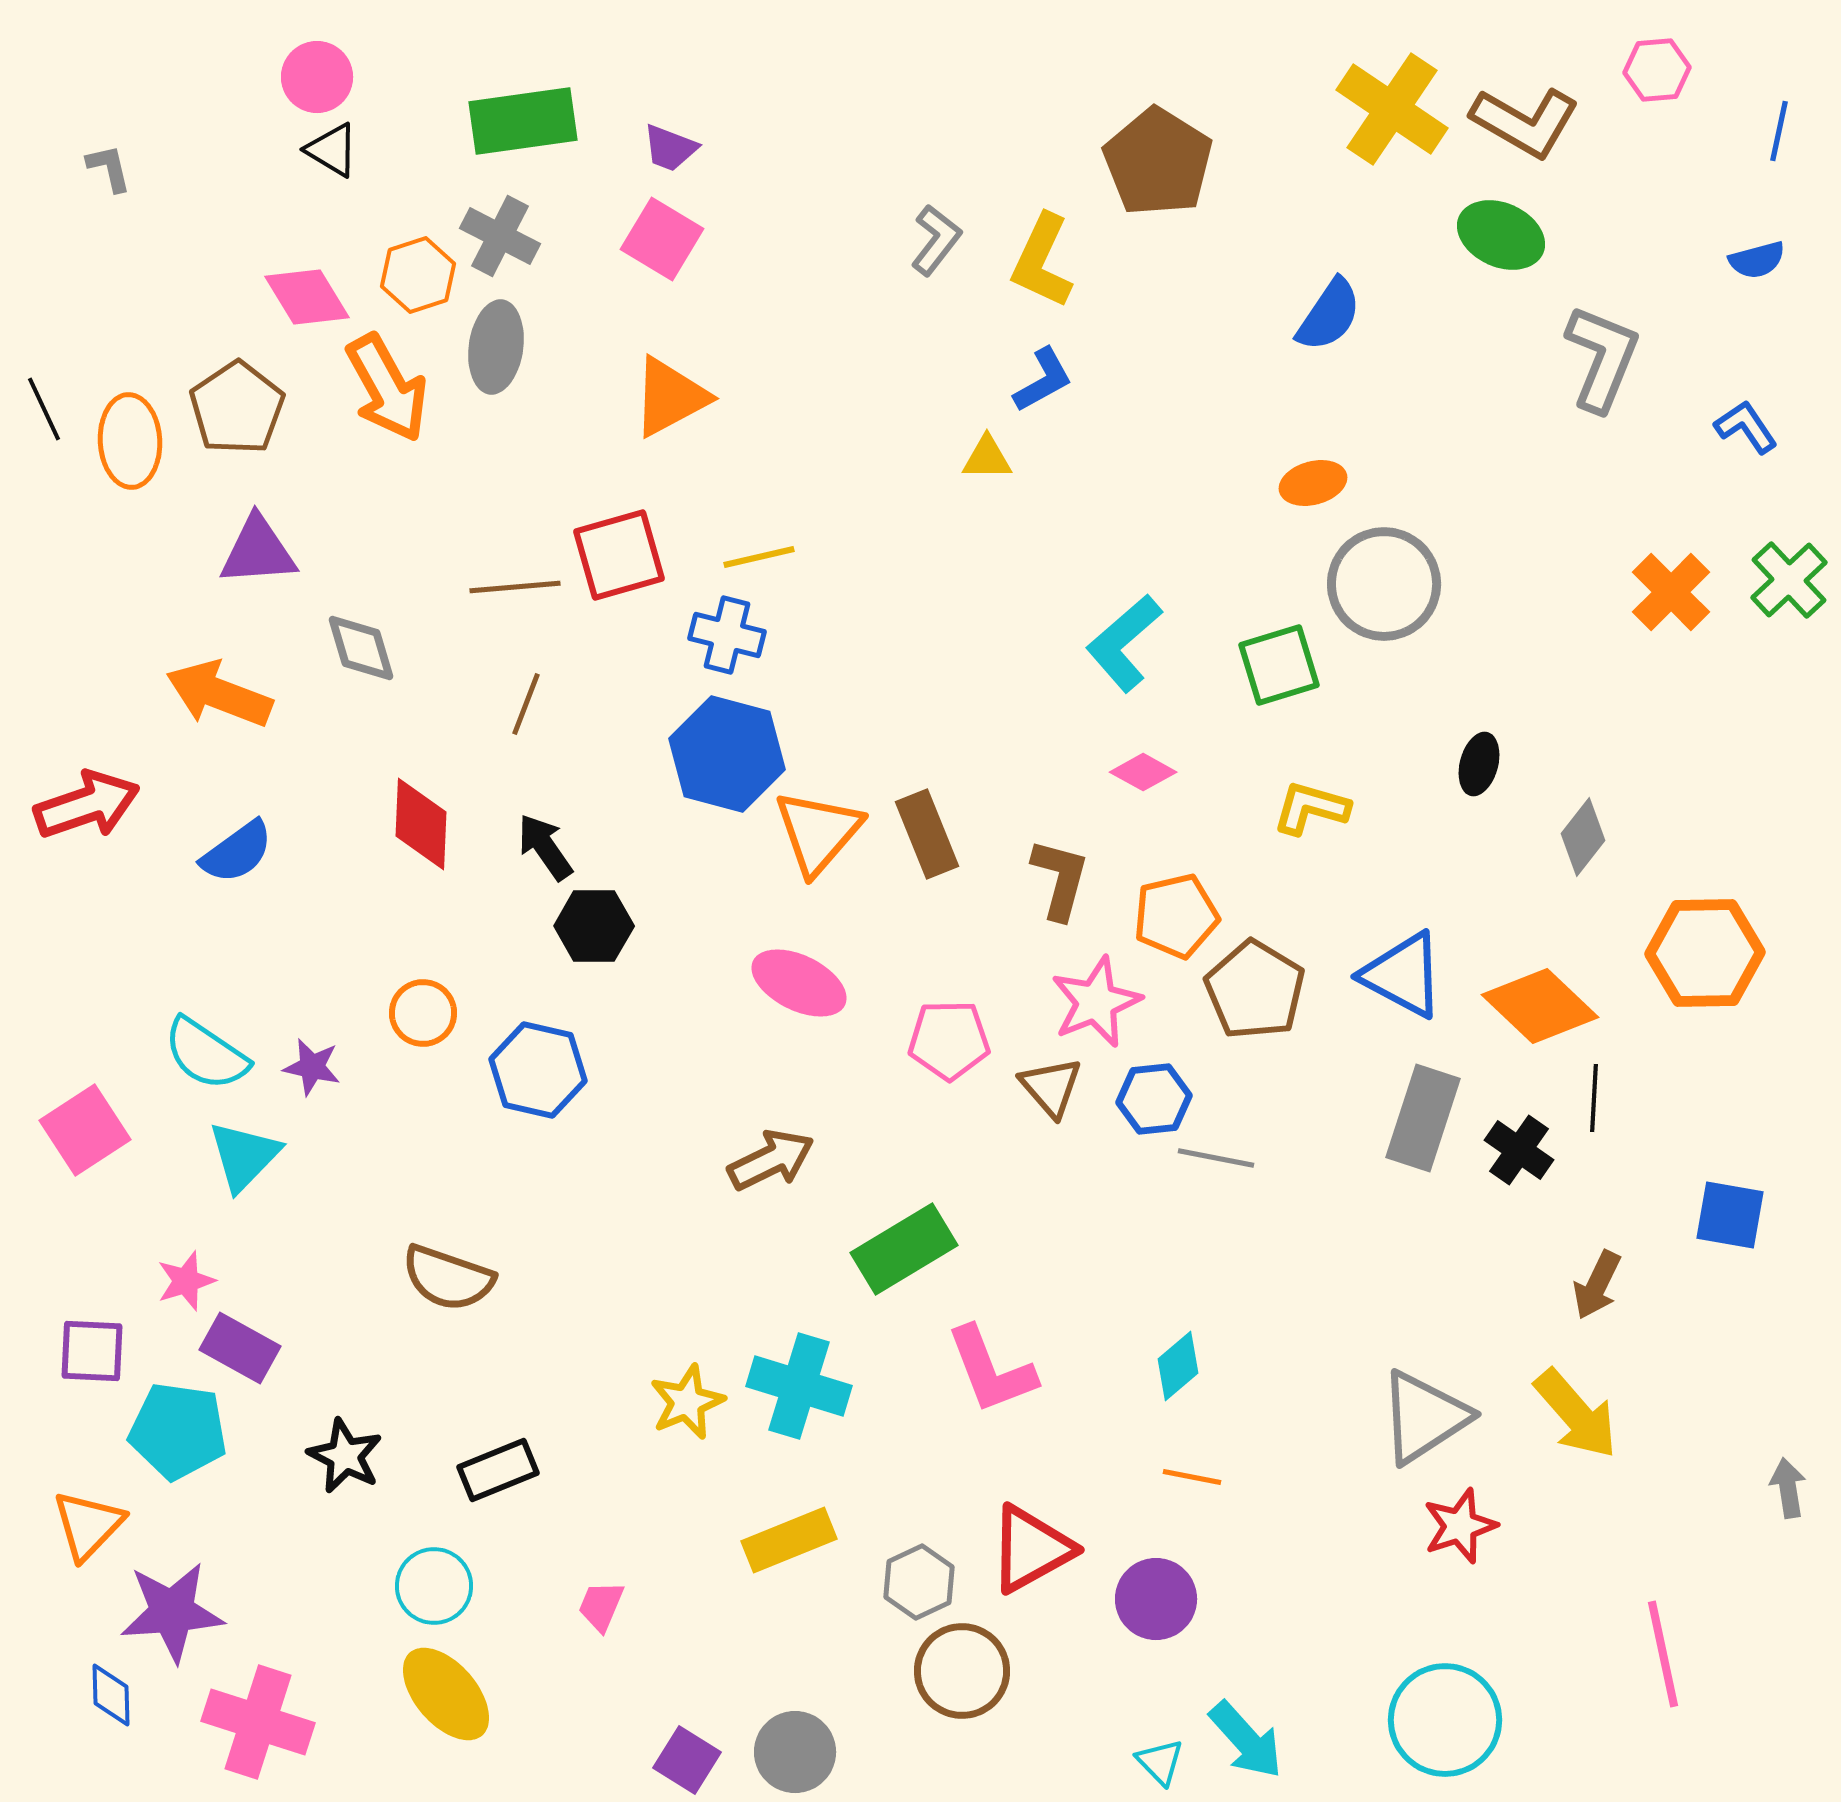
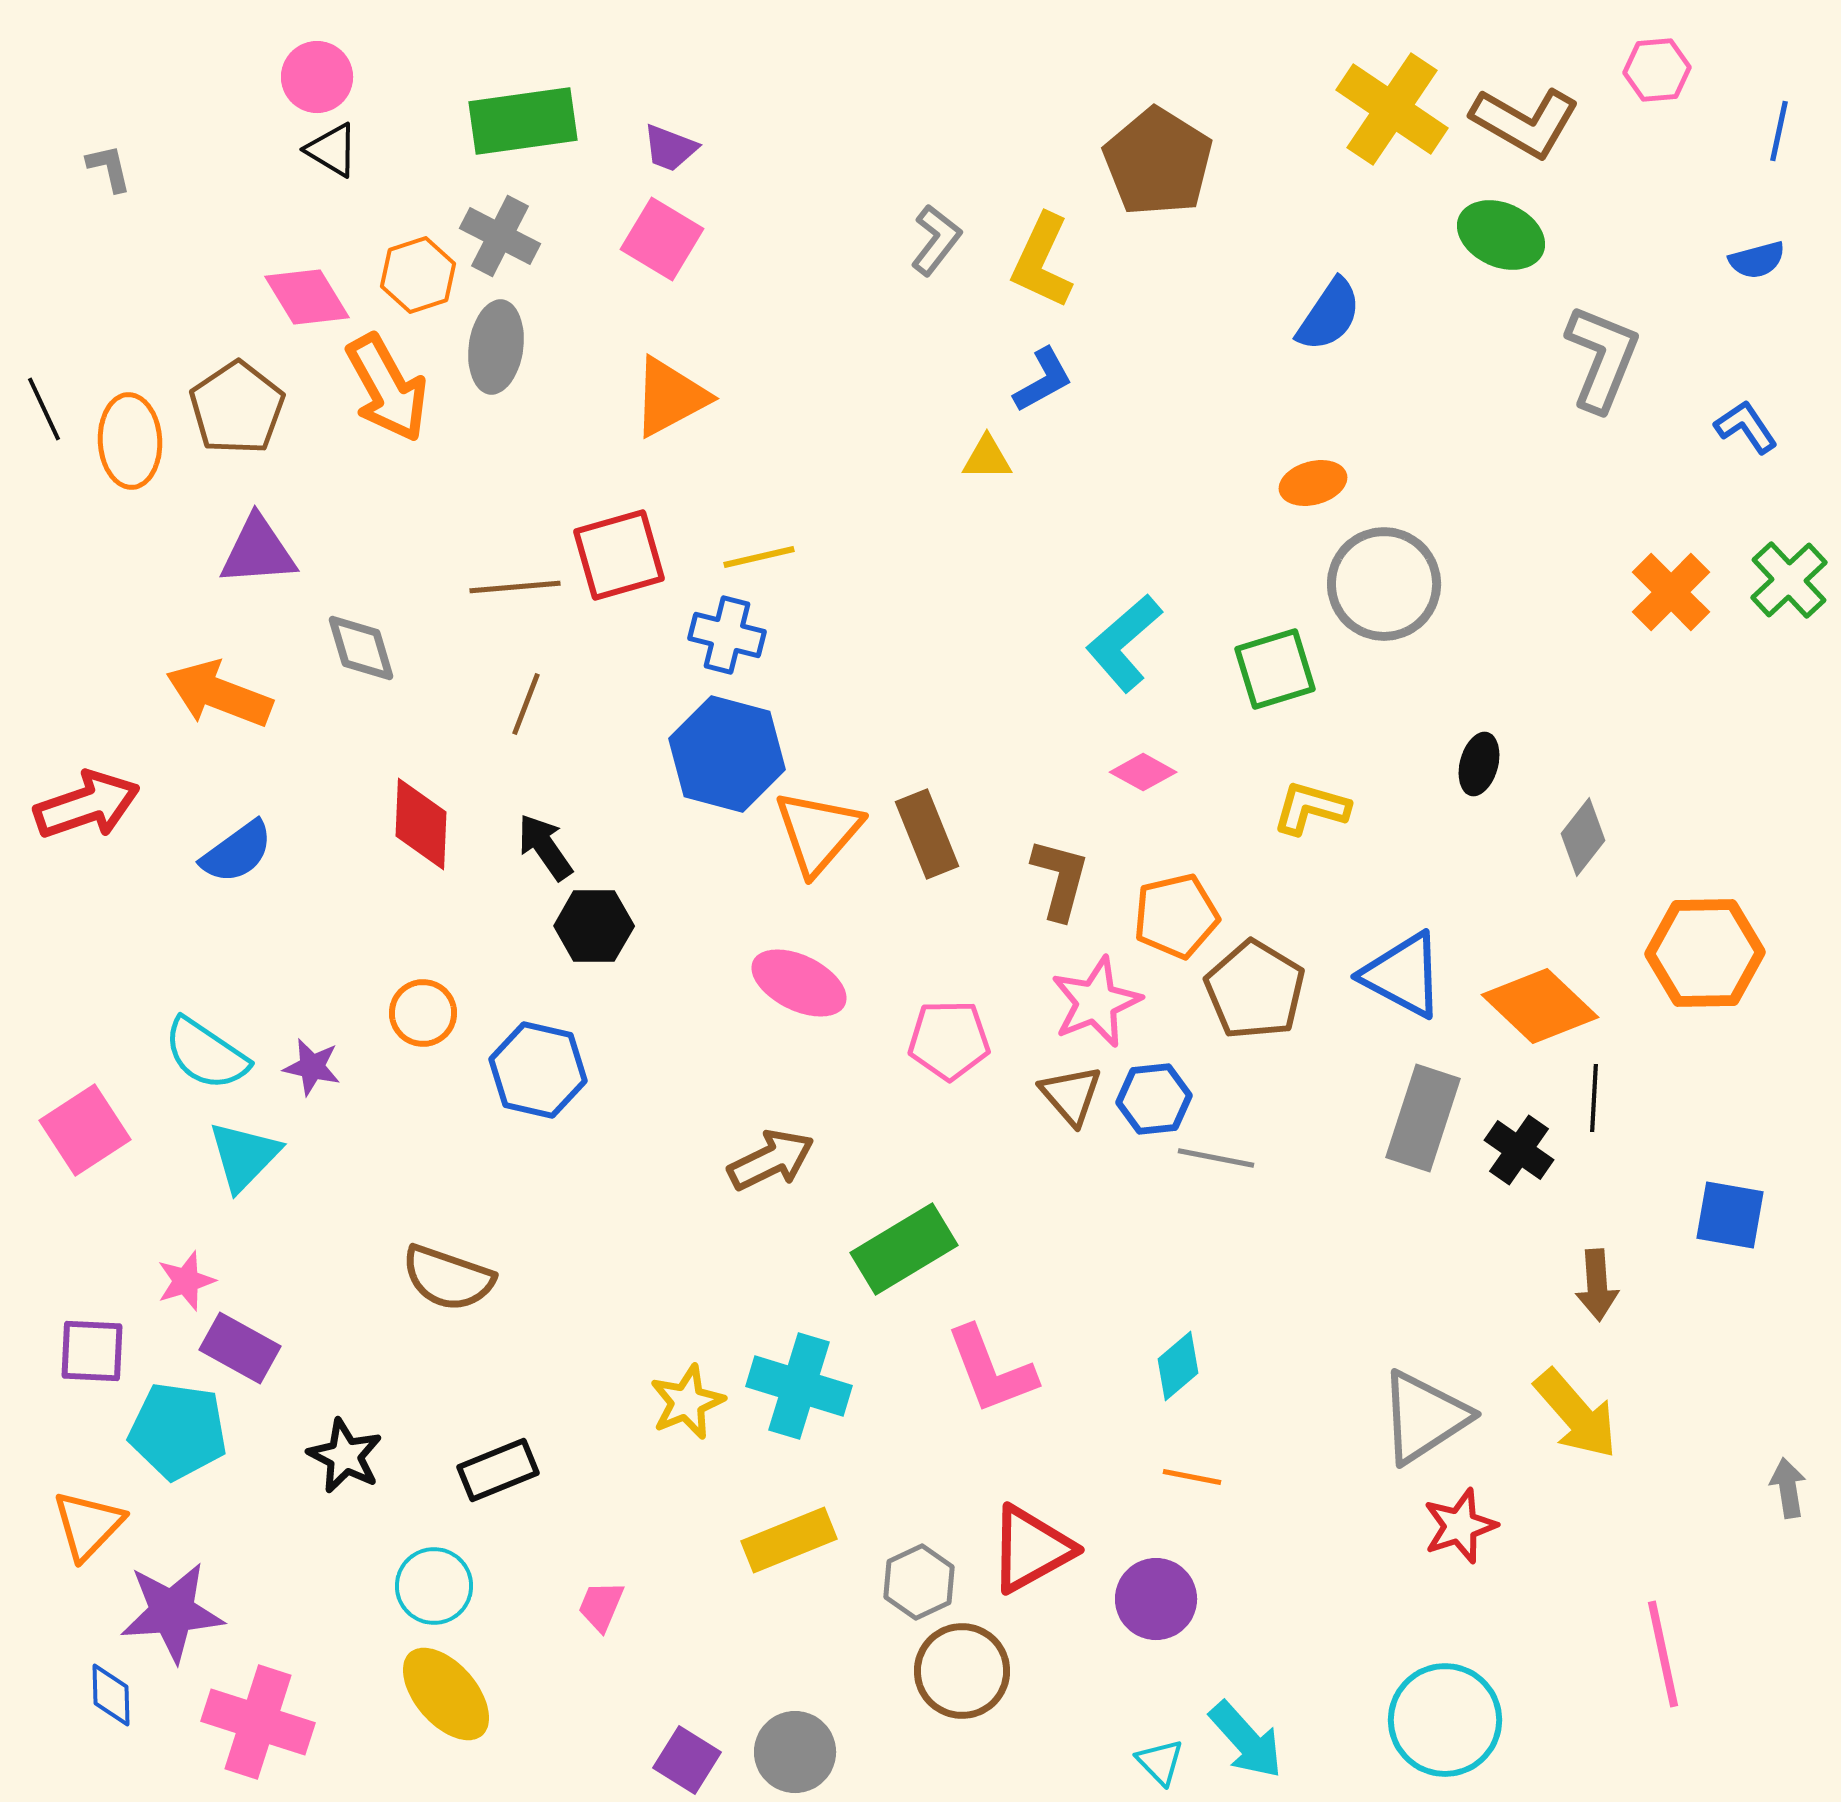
green square at (1279, 665): moved 4 px left, 4 px down
brown triangle at (1051, 1087): moved 20 px right, 8 px down
brown arrow at (1597, 1285): rotated 30 degrees counterclockwise
